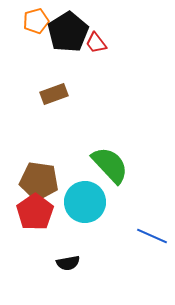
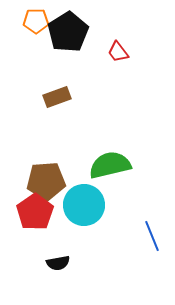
orange pentagon: rotated 15 degrees clockwise
red trapezoid: moved 22 px right, 9 px down
brown rectangle: moved 3 px right, 3 px down
green semicircle: rotated 60 degrees counterclockwise
brown pentagon: moved 7 px right; rotated 12 degrees counterclockwise
cyan circle: moved 1 px left, 3 px down
blue line: rotated 44 degrees clockwise
black semicircle: moved 10 px left
